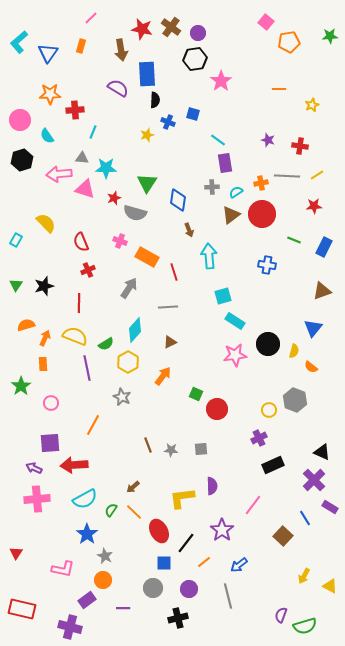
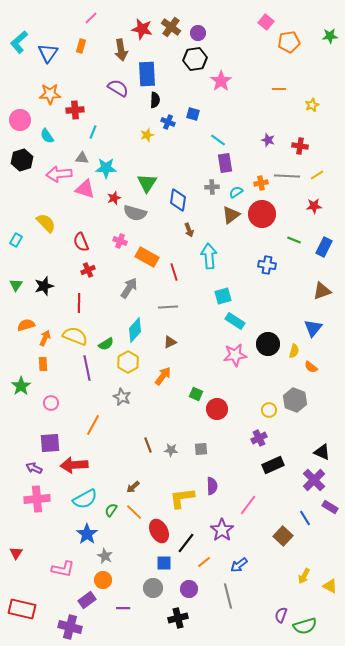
pink line at (253, 505): moved 5 px left
